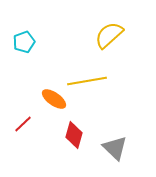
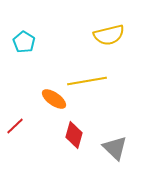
yellow semicircle: rotated 152 degrees counterclockwise
cyan pentagon: rotated 20 degrees counterclockwise
red line: moved 8 px left, 2 px down
